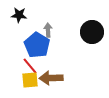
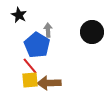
black star: rotated 21 degrees clockwise
brown arrow: moved 2 px left, 5 px down
